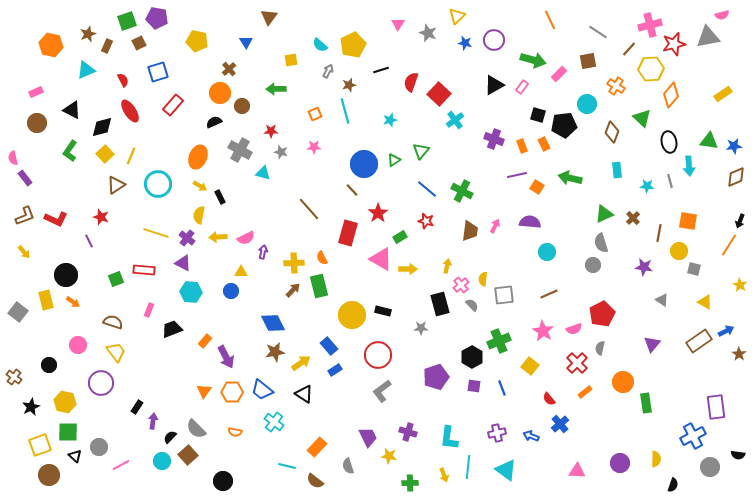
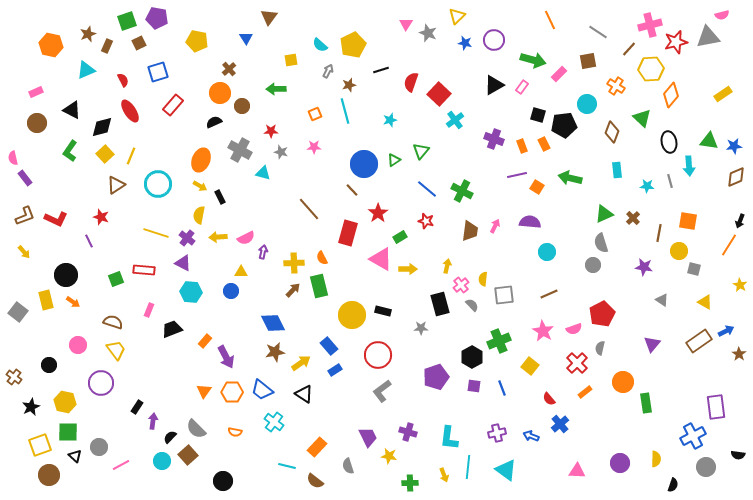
pink triangle at (398, 24): moved 8 px right
blue triangle at (246, 42): moved 4 px up
red star at (674, 44): moved 2 px right, 2 px up
orange ellipse at (198, 157): moved 3 px right, 3 px down
yellow trapezoid at (116, 352): moved 2 px up
gray circle at (710, 467): moved 4 px left
